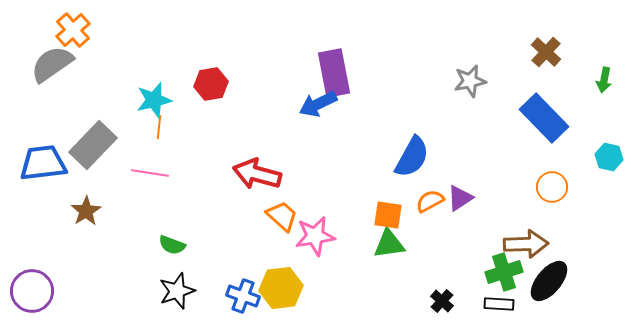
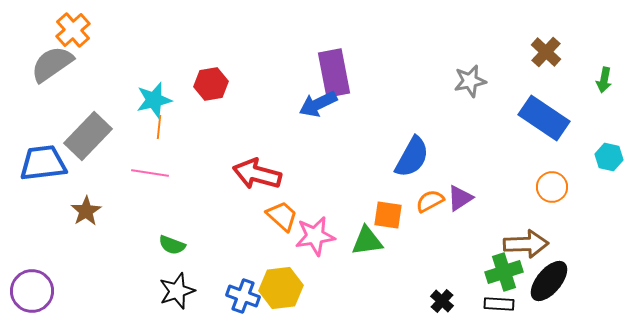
blue rectangle: rotated 12 degrees counterclockwise
gray rectangle: moved 5 px left, 9 px up
green triangle: moved 22 px left, 3 px up
